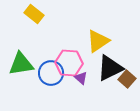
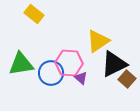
black triangle: moved 4 px right, 4 px up
